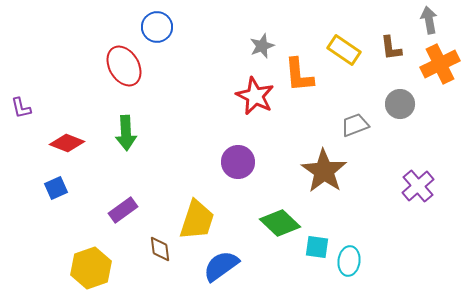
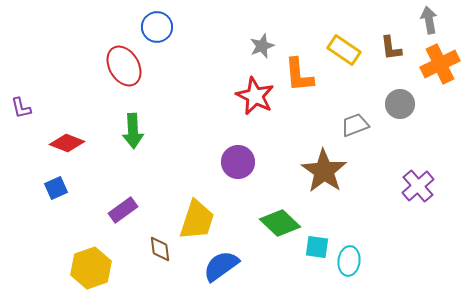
green arrow: moved 7 px right, 2 px up
